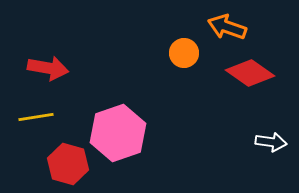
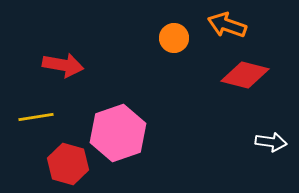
orange arrow: moved 2 px up
orange circle: moved 10 px left, 15 px up
red arrow: moved 15 px right, 3 px up
red diamond: moved 5 px left, 2 px down; rotated 21 degrees counterclockwise
